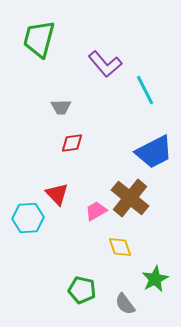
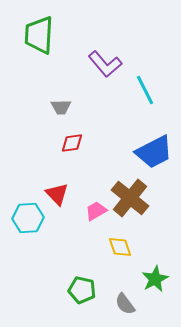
green trapezoid: moved 4 px up; rotated 12 degrees counterclockwise
